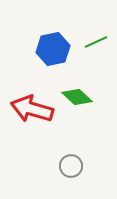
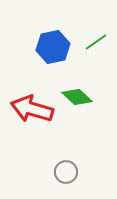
green line: rotated 10 degrees counterclockwise
blue hexagon: moved 2 px up
gray circle: moved 5 px left, 6 px down
